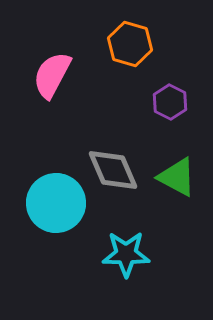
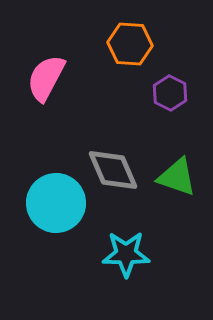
orange hexagon: rotated 12 degrees counterclockwise
pink semicircle: moved 6 px left, 3 px down
purple hexagon: moved 9 px up
green triangle: rotated 9 degrees counterclockwise
